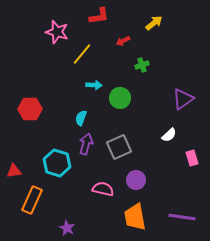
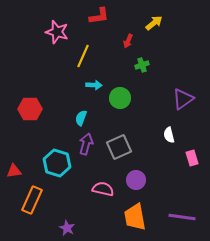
red arrow: moved 5 px right; rotated 40 degrees counterclockwise
yellow line: moved 1 px right, 2 px down; rotated 15 degrees counterclockwise
white semicircle: rotated 119 degrees clockwise
